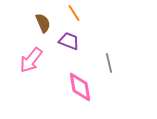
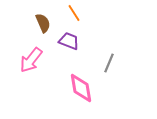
gray line: rotated 36 degrees clockwise
pink diamond: moved 1 px right, 1 px down
